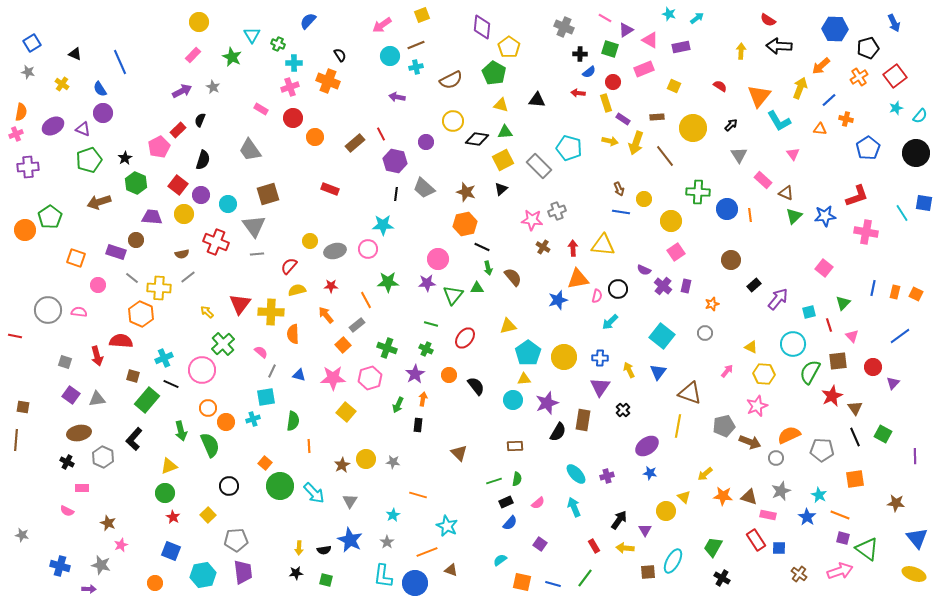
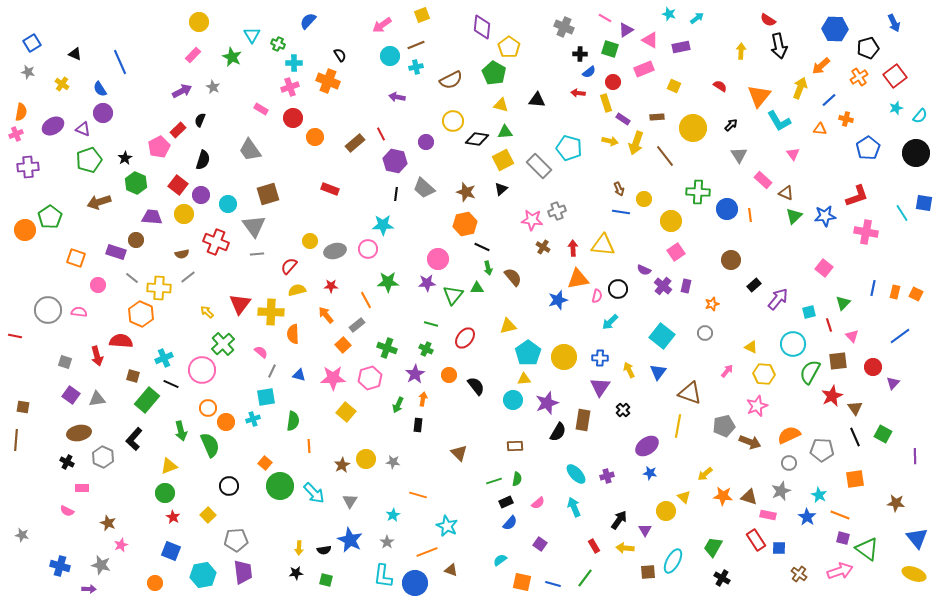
black arrow at (779, 46): rotated 105 degrees counterclockwise
gray circle at (776, 458): moved 13 px right, 5 px down
